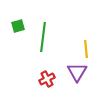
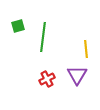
purple triangle: moved 3 px down
